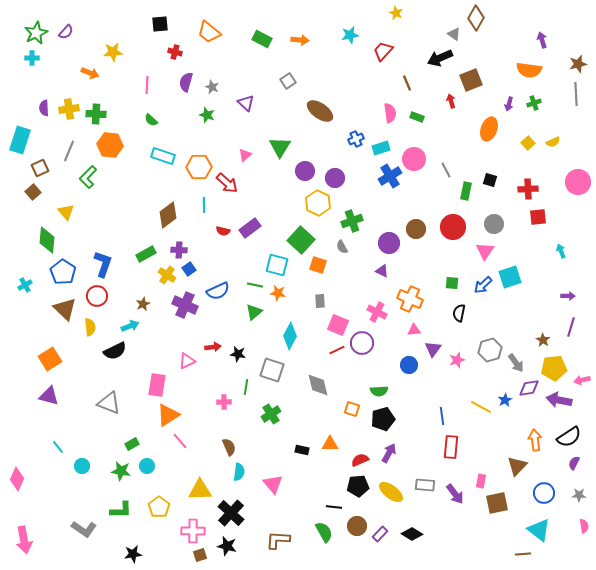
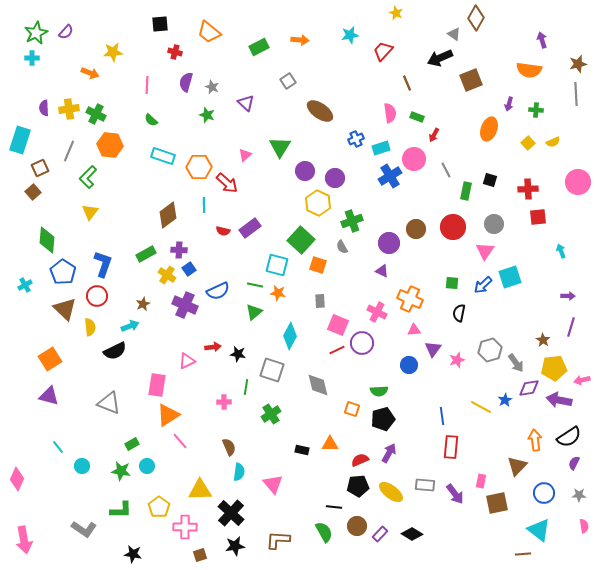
green rectangle at (262, 39): moved 3 px left, 8 px down; rotated 54 degrees counterclockwise
red arrow at (451, 101): moved 17 px left, 34 px down; rotated 136 degrees counterclockwise
green cross at (534, 103): moved 2 px right, 7 px down; rotated 24 degrees clockwise
green cross at (96, 114): rotated 24 degrees clockwise
yellow triangle at (66, 212): moved 24 px right; rotated 18 degrees clockwise
pink cross at (193, 531): moved 8 px left, 4 px up
black star at (227, 546): moved 8 px right; rotated 24 degrees counterclockwise
black star at (133, 554): rotated 18 degrees clockwise
